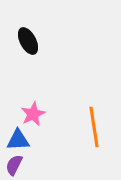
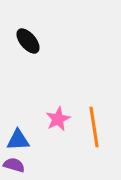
black ellipse: rotated 12 degrees counterclockwise
pink star: moved 25 px right, 5 px down
purple semicircle: rotated 80 degrees clockwise
